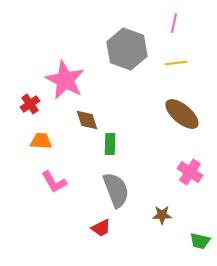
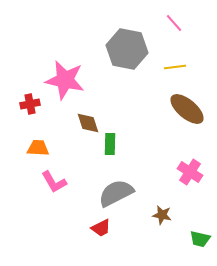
pink line: rotated 54 degrees counterclockwise
gray hexagon: rotated 9 degrees counterclockwise
yellow line: moved 1 px left, 4 px down
pink star: rotated 15 degrees counterclockwise
red cross: rotated 24 degrees clockwise
brown ellipse: moved 5 px right, 5 px up
brown diamond: moved 1 px right, 3 px down
orange trapezoid: moved 3 px left, 7 px down
gray semicircle: moved 3 px down; rotated 96 degrees counterclockwise
brown star: rotated 12 degrees clockwise
green trapezoid: moved 2 px up
